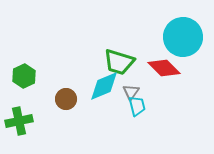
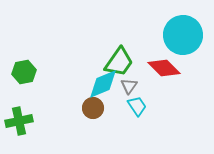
cyan circle: moved 2 px up
green trapezoid: rotated 72 degrees counterclockwise
green hexagon: moved 4 px up; rotated 15 degrees clockwise
cyan diamond: moved 1 px left, 2 px up
gray triangle: moved 2 px left, 6 px up
brown circle: moved 27 px right, 9 px down
cyan trapezoid: rotated 20 degrees counterclockwise
